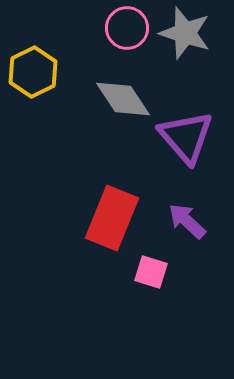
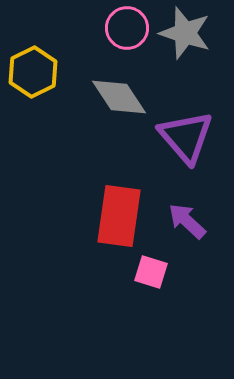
gray diamond: moved 4 px left, 2 px up
red rectangle: moved 7 px right, 2 px up; rotated 14 degrees counterclockwise
